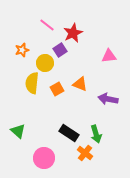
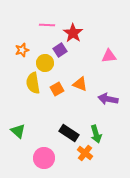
pink line: rotated 35 degrees counterclockwise
red star: rotated 12 degrees counterclockwise
yellow semicircle: moved 1 px right; rotated 15 degrees counterclockwise
